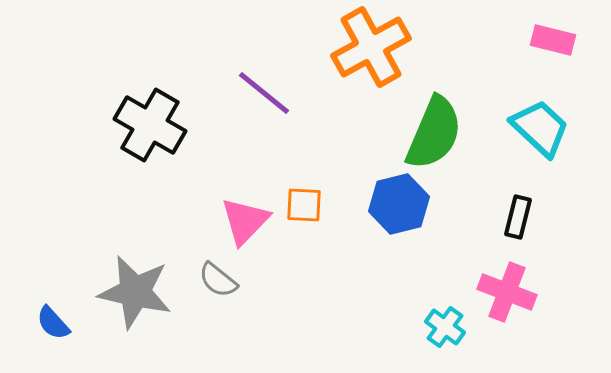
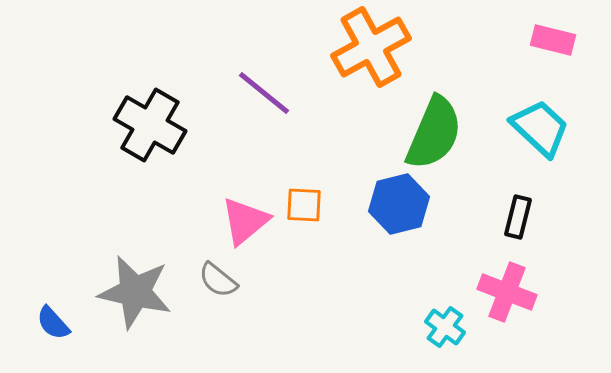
pink triangle: rotated 6 degrees clockwise
